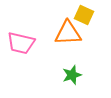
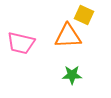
orange triangle: moved 3 px down
green star: rotated 18 degrees clockwise
